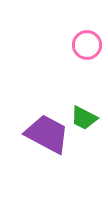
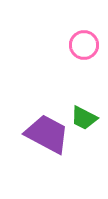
pink circle: moved 3 px left
